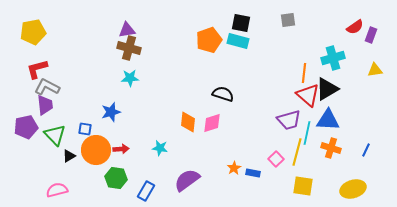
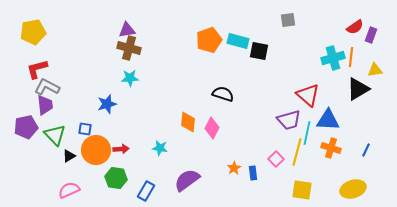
black square at (241, 23): moved 18 px right, 28 px down
orange line at (304, 73): moved 47 px right, 16 px up
black triangle at (327, 89): moved 31 px right
blue star at (111, 112): moved 4 px left, 8 px up
pink diamond at (212, 123): moved 5 px down; rotated 45 degrees counterclockwise
blue rectangle at (253, 173): rotated 72 degrees clockwise
yellow square at (303, 186): moved 1 px left, 4 px down
pink semicircle at (57, 190): moved 12 px right; rotated 10 degrees counterclockwise
